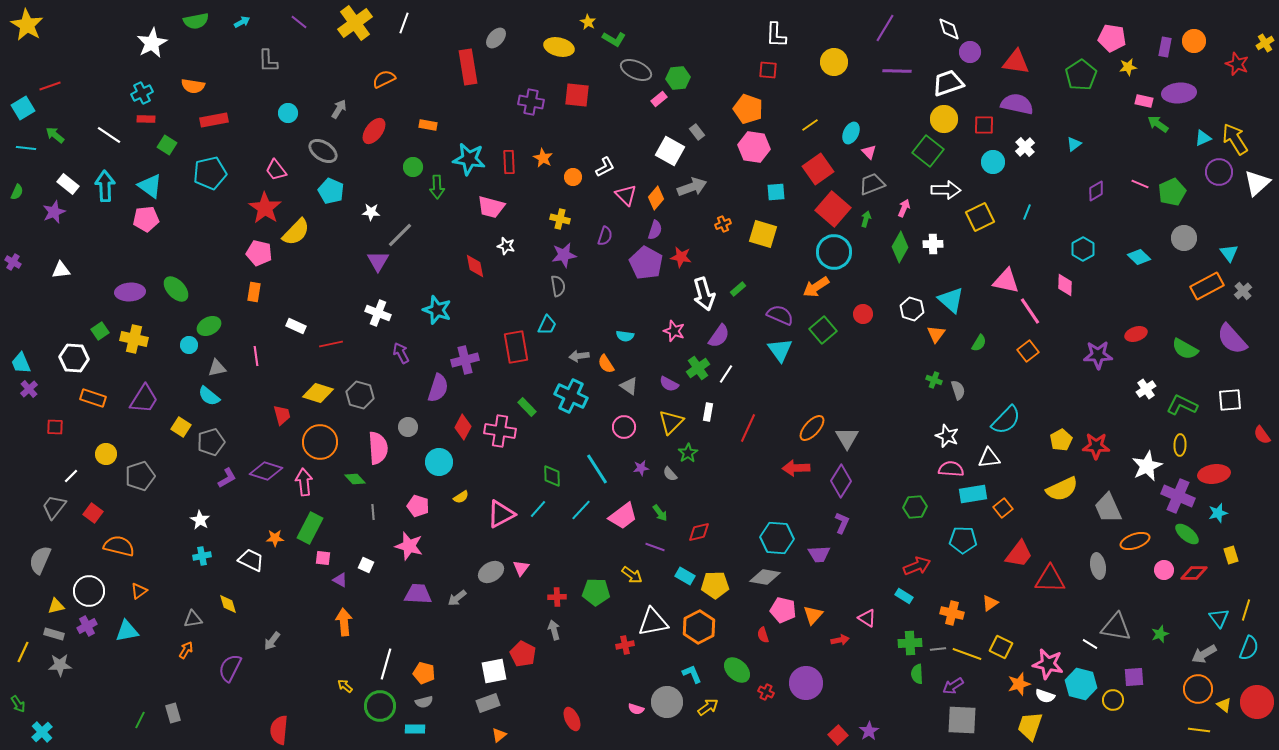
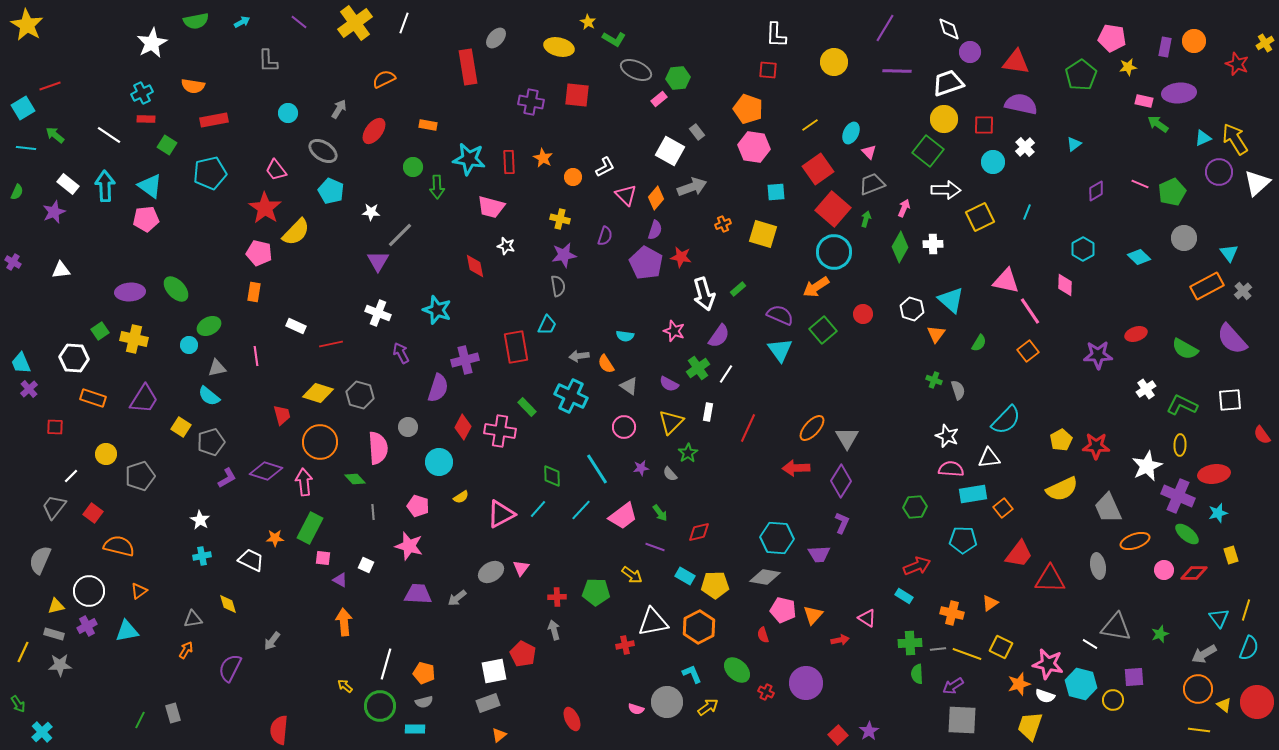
purple semicircle at (1017, 104): moved 4 px right
